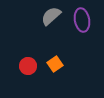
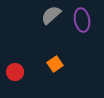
gray semicircle: moved 1 px up
red circle: moved 13 px left, 6 px down
